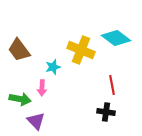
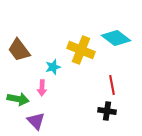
green arrow: moved 2 px left
black cross: moved 1 px right, 1 px up
